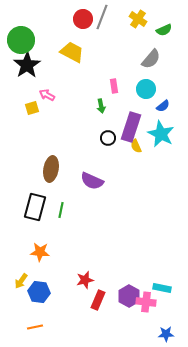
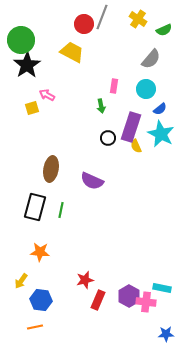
red circle: moved 1 px right, 5 px down
pink rectangle: rotated 16 degrees clockwise
blue semicircle: moved 3 px left, 3 px down
blue hexagon: moved 2 px right, 8 px down
